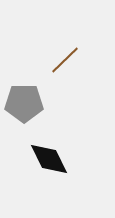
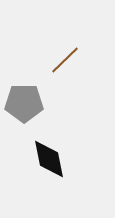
black diamond: rotated 15 degrees clockwise
